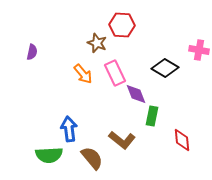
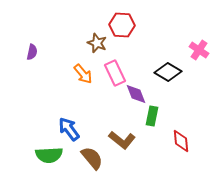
pink cross: rotated 24 degrees clockwise
black diamond: moved 3 px right, 4 px down
blue arrow: rotated 30 degrees counterclockwise
red diamond: moved 1 px left, 1 px down
